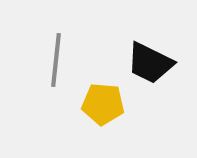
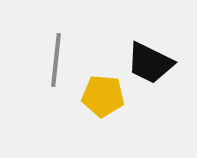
yellow pentagon: moved 8 px up
